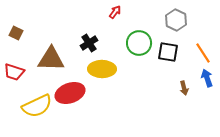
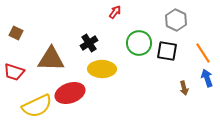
black square: moved 1 px left, 1 px up
